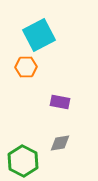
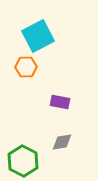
cyan square: moved 1 px left, 1 px down
gray diamond: moved 2 px right, 1 px up
